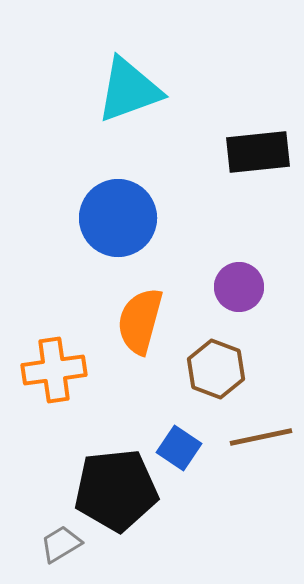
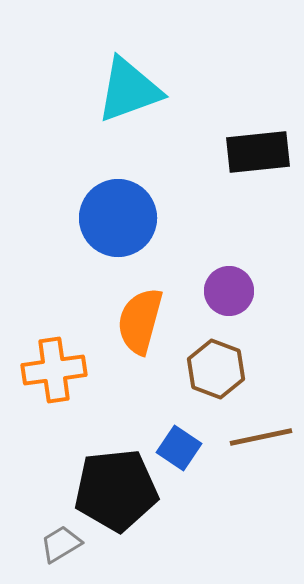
purple circle: moved 10 px left, 4 px down
